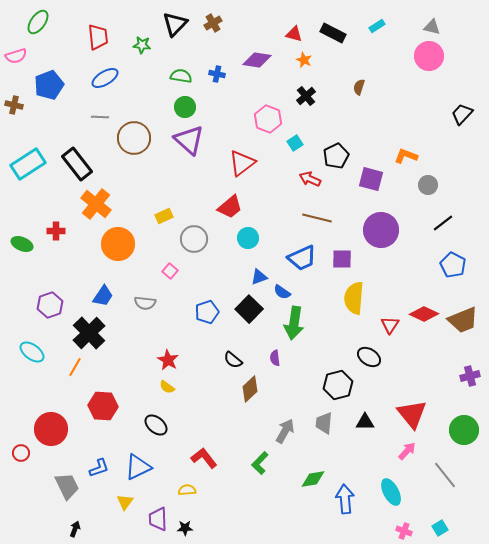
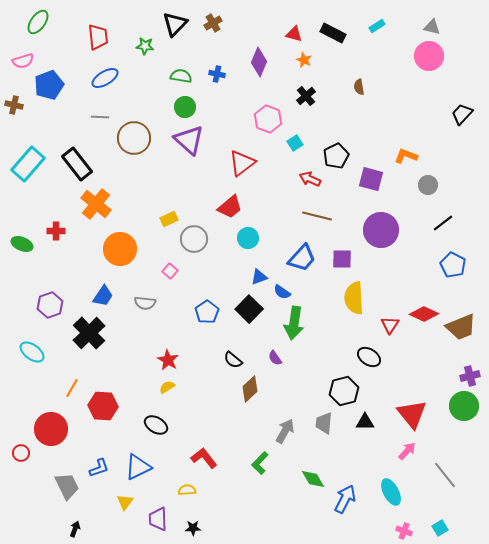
green star at (142, 45): moved 3 px right, 1 px down
pink semicircle at (16, 56): moved 7 px right, 5 px down
purple diamond at (257, 60): moved 2 px right, 2 px down; rotated 76 degrees counterclockwise
brown semicircle at (359, 87): rotated 28 degrees counterclockwise
cyan rectangle at (28, 164): rotated 16 degrees counterclockwise
yellow rectangle at (164, 216): moved 5 px right, 3 px down
brown line at (317, 218): moved 2 px up
orange circle at (118, 244): moved 2 px right, 5 px down
blue trapezoid at (302, 258): rotated 24 degrees counterclockwise
yellow semicircle at (354, 298): rotated 8 degrees counterclockwise
blue pentagon at (207, 312): rotated 15 degrees counterclockwise
brown trapezoid at (463, 320): moved 2 px left, 7 px down
purple semicircle at (275, 358): rotated 28 degrees counterclockwise
orange line at (75, 367): moved 3 px left, 21 px down
black hexagon at (338, 385): moved 6 px right, 6 px down
yellow semicircle at (167, 387): rotated 112 degrees clockwise
black ellipse at (156, 425): rotated 10 degrees counterclockwise
green circle at (464, 430): moved 24 px up
green diamond at (313, 479): rotated 70 degrees clockwise
blue arrow at (345, 499): rotated 32 degrees clockwise
black star at (185, 528): moved 8 px right
